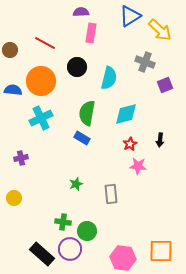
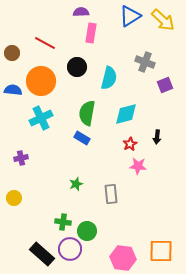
yellow arrow: moved 3 px right, 10 px up
brown circle: moved 2 px right, 3 px down
black arrow: moved 3 px left, 3 px up
